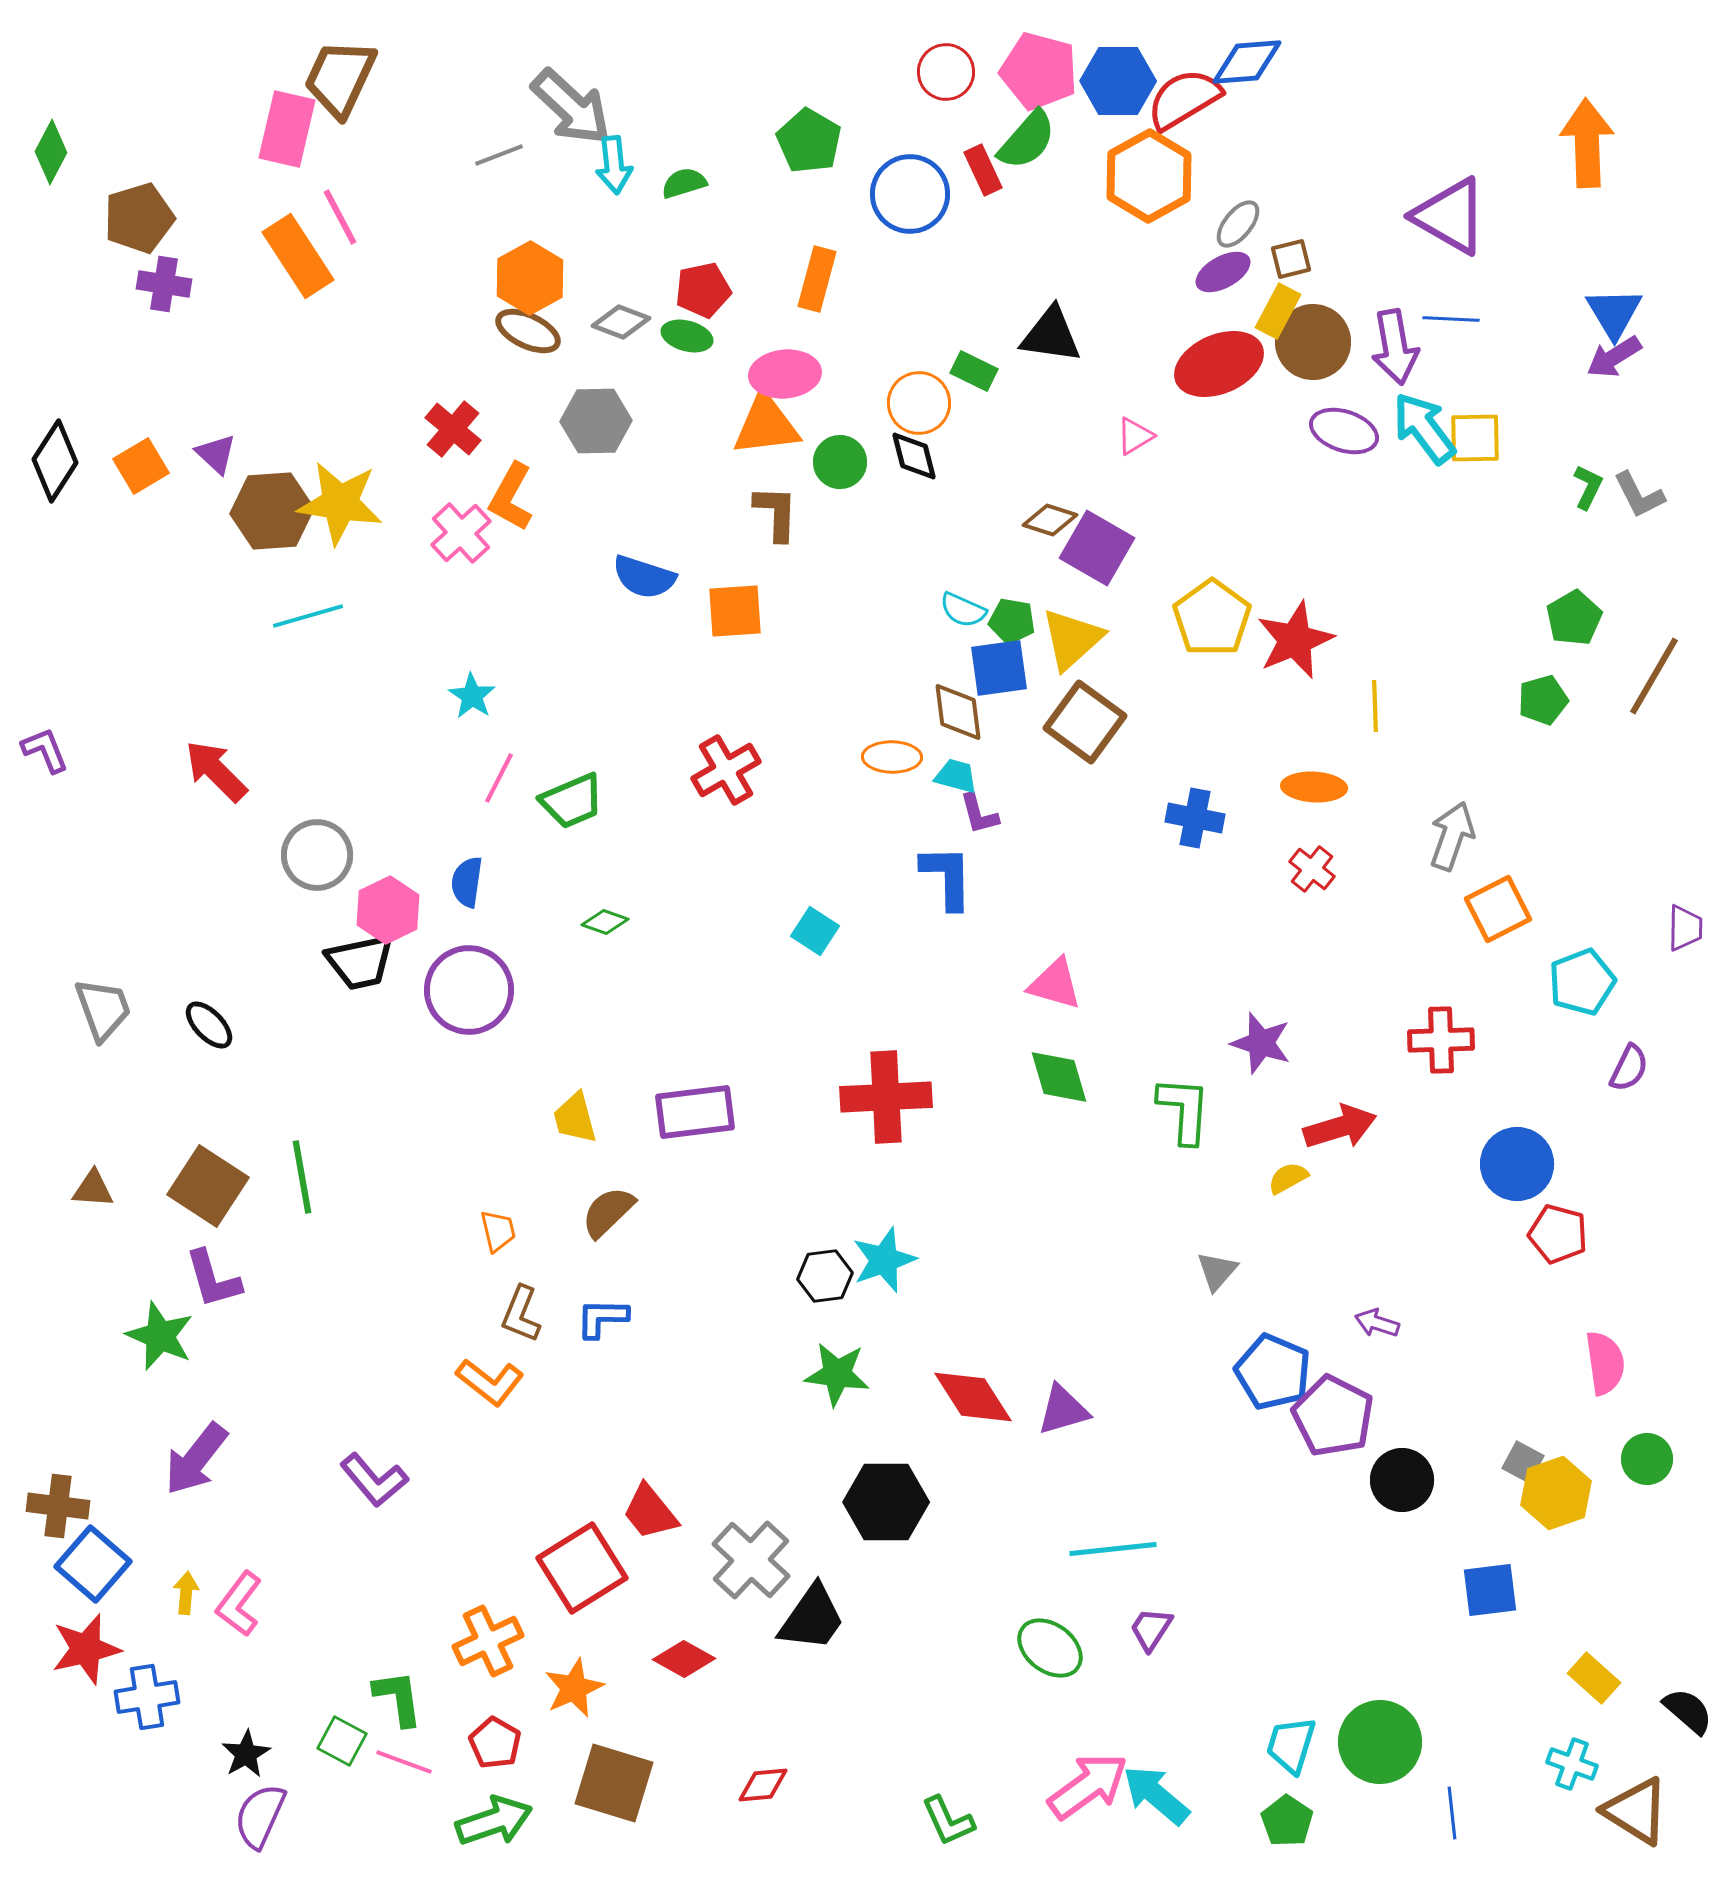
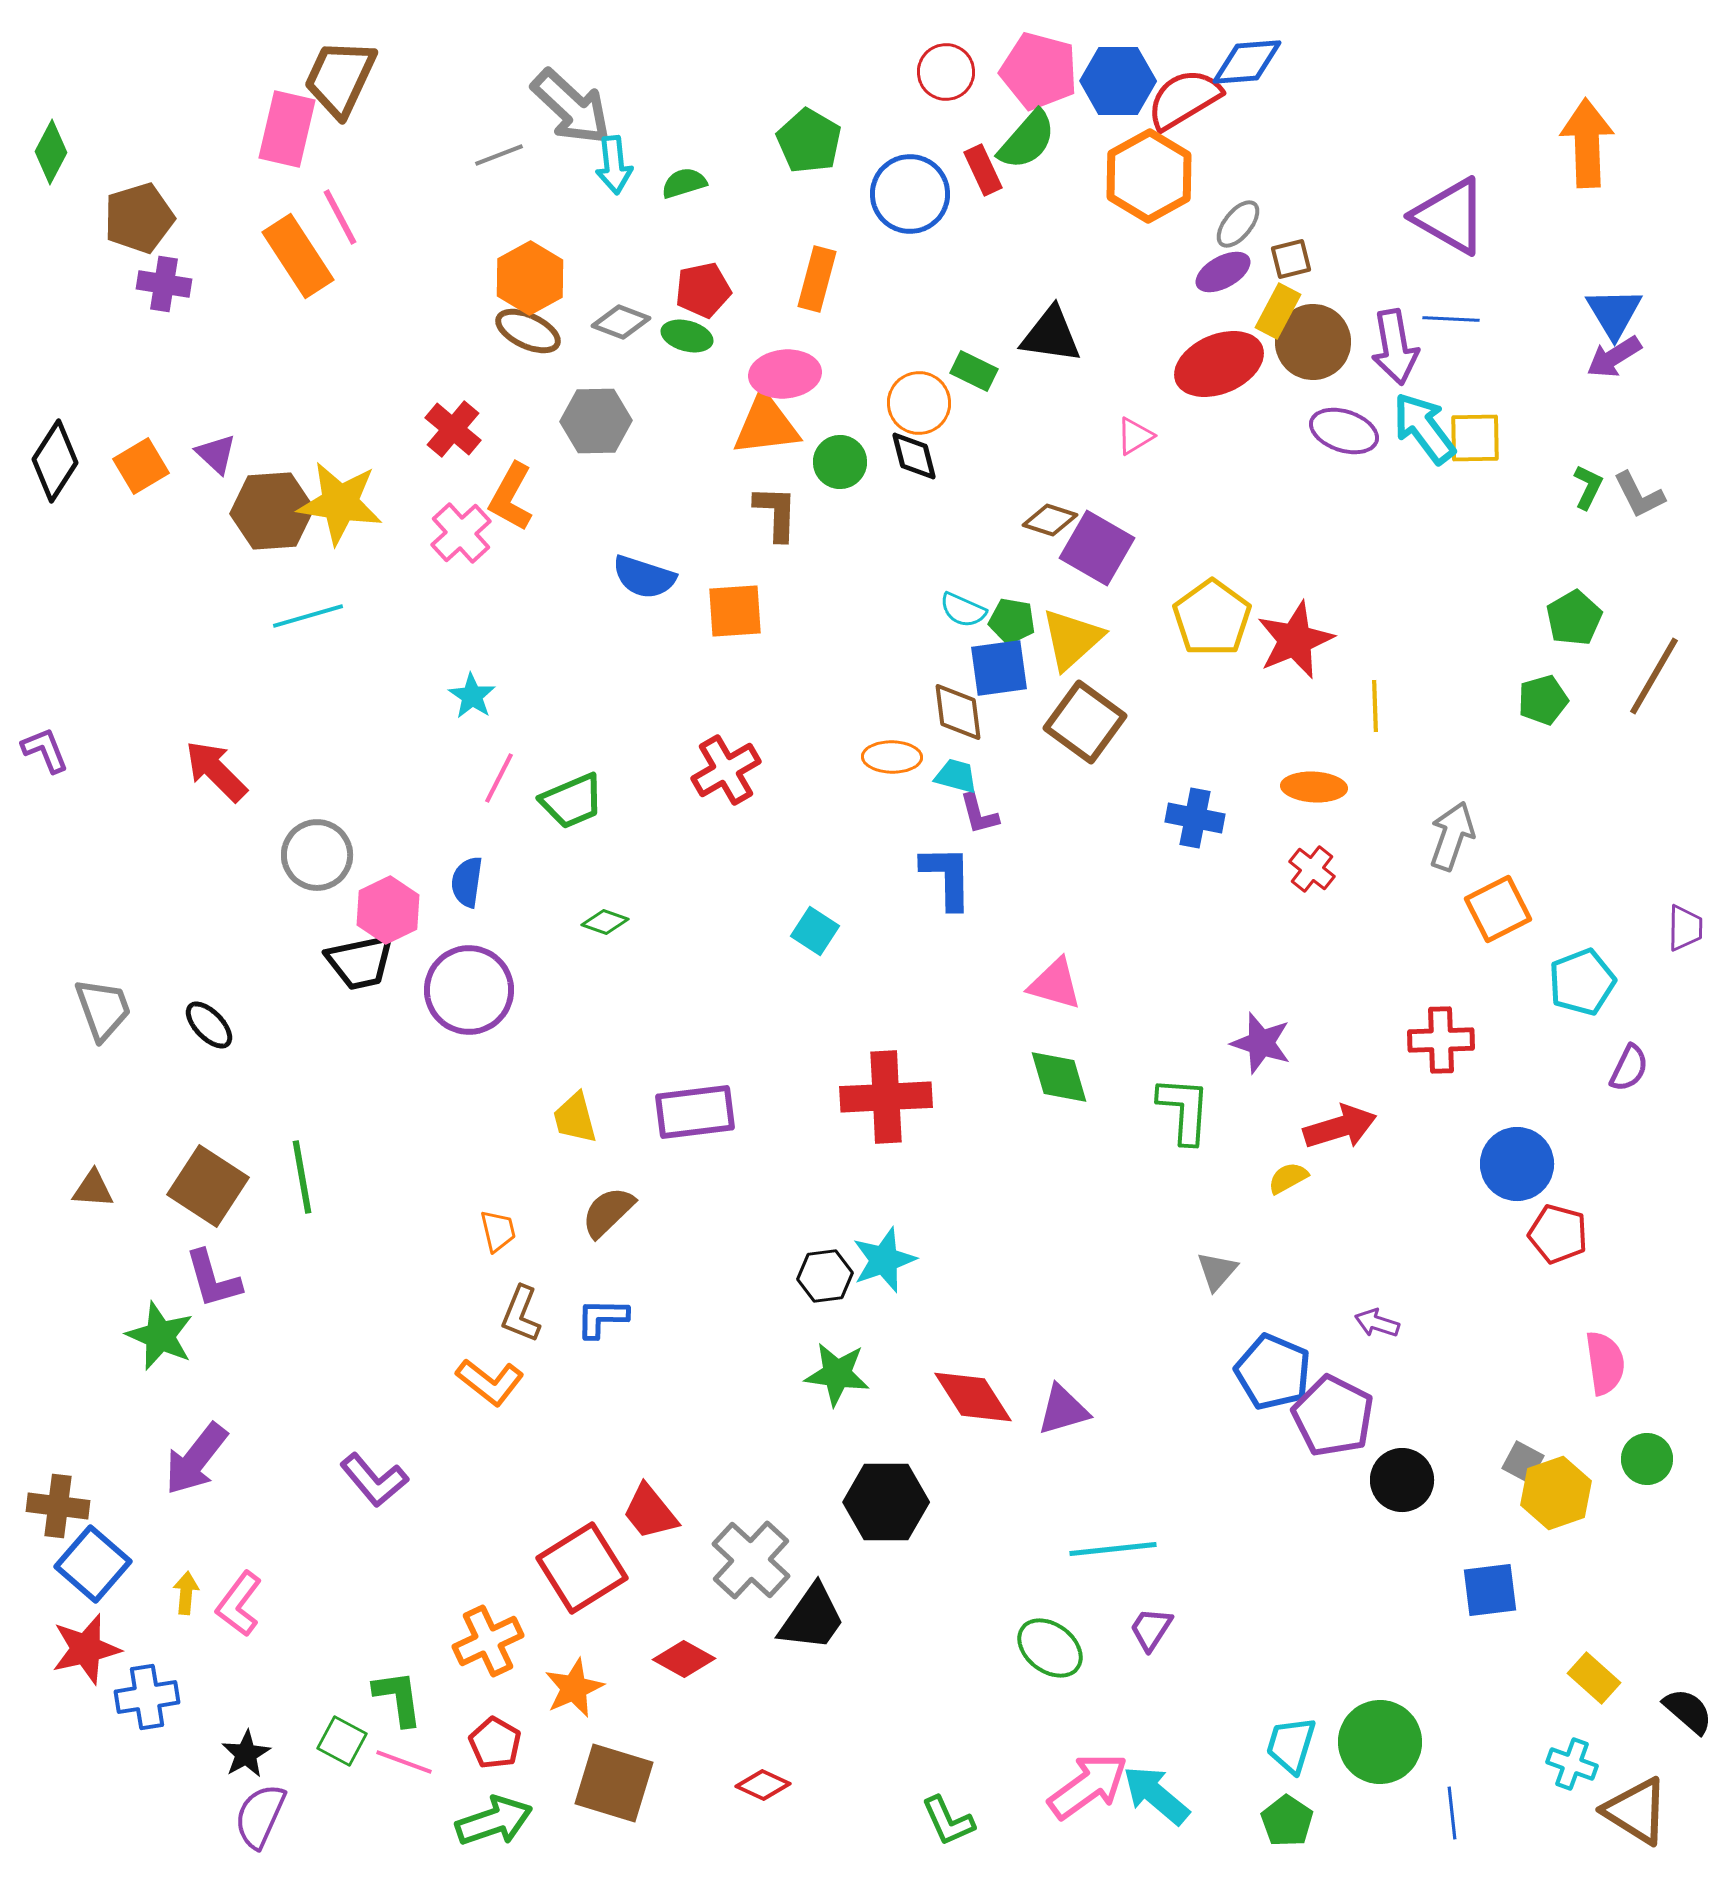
red diamond at (763, 1785): rotated 30 degrees clockwise
